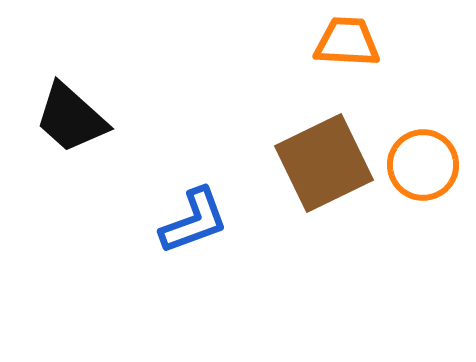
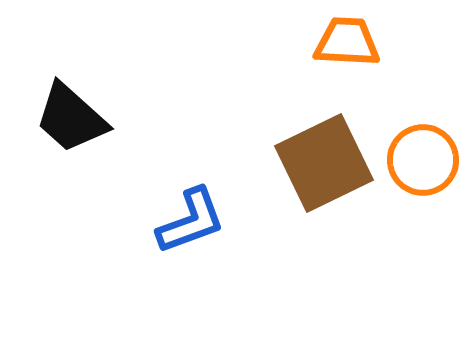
orange circle: moved 5 px up
blue L-shape: moved 3 px left
